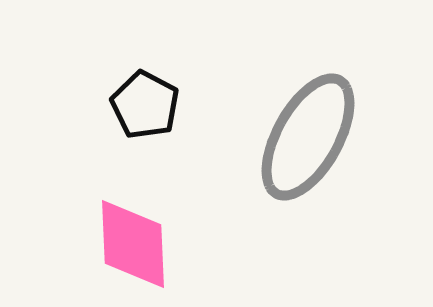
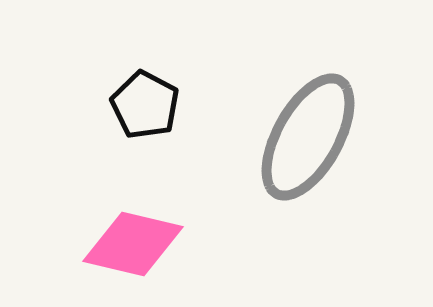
pink diamond: rotated 74 degrees counterclockwise
